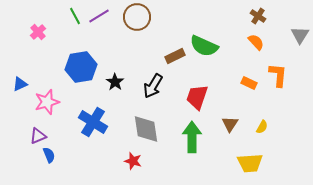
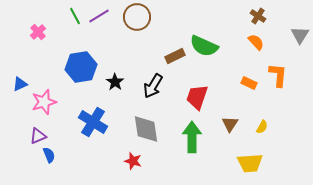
pink star: moved 3 px left
